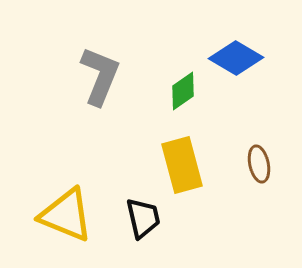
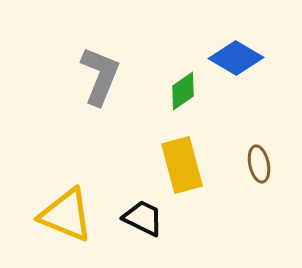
black trapezoid: rotated 51 degrees counterclockwise
